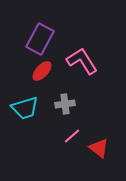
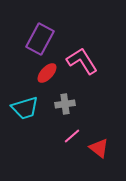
red ellipse: moved 5 px right, 2 px down
